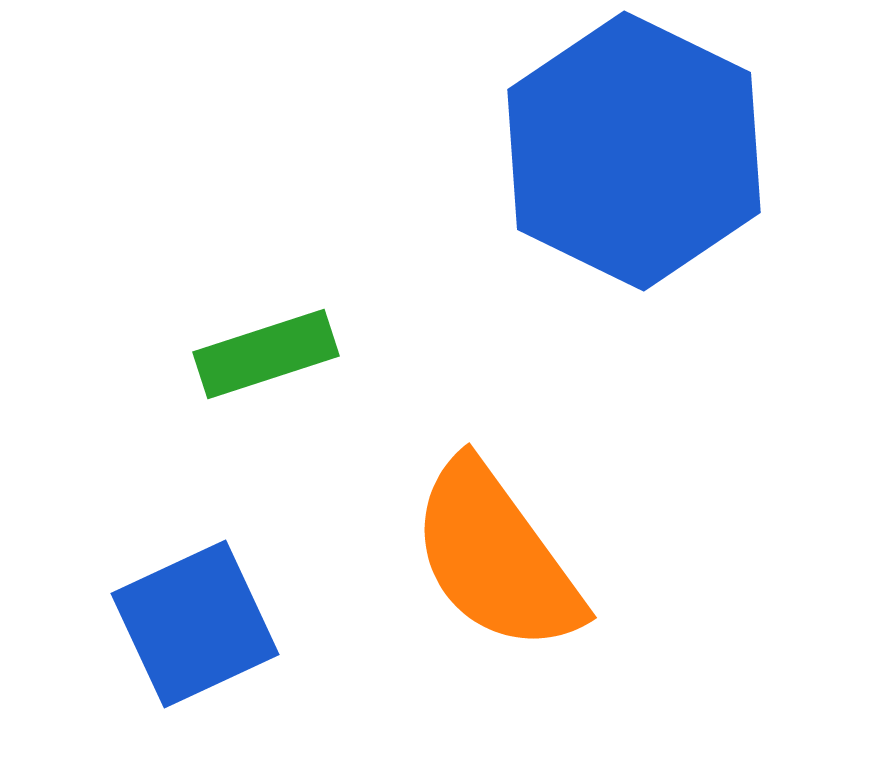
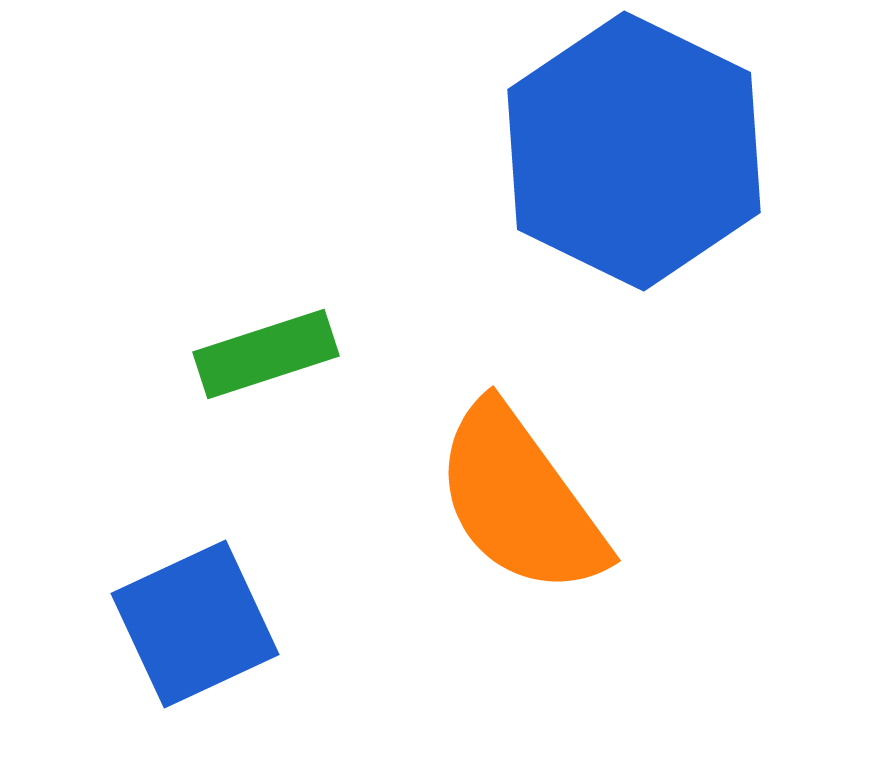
orange semicircle: moved 24 px right, 57 px up
